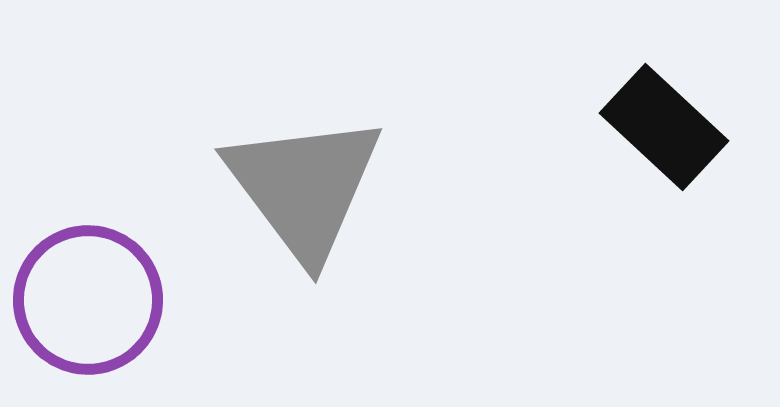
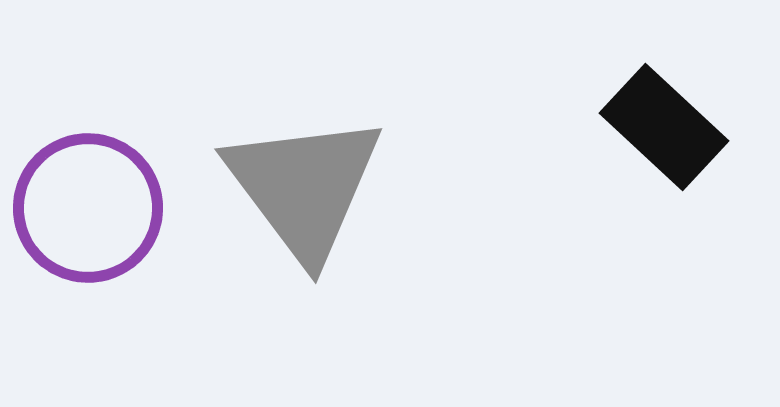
purple circle: moved 92 px up
